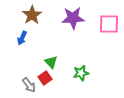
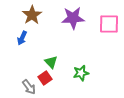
gray arrow: moved 2 px down
